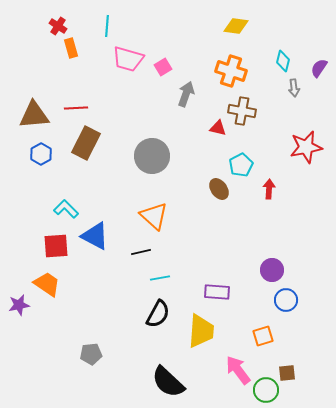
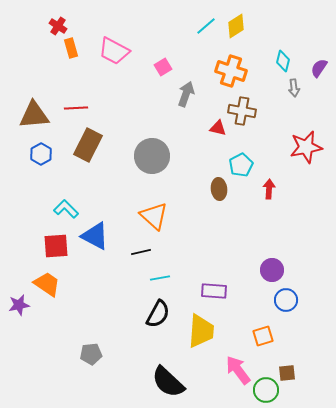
cyan line at (107, 26): moved 99 px right; rotated 45 degrees clockwise
yellow diamond at (236, 26): rotated 40 degrees counterclockwise
pink trapezoid at (128, 59): moved 14 px left, 8 px up; rotated 12 degrees clockwise
brown rectangle at (86, 143): moved 2 px right, 2 px down
brown ellipse at (219, 189): rotated 30 degrees clockwise
purple rectangle at (217, 292): moved 3 px left, 1 px up
